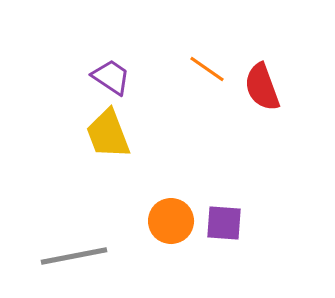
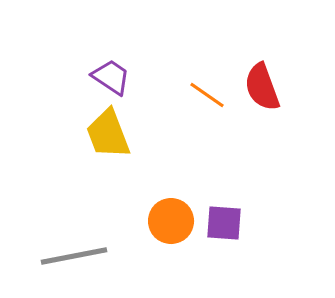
orange line: moved 26 px down
